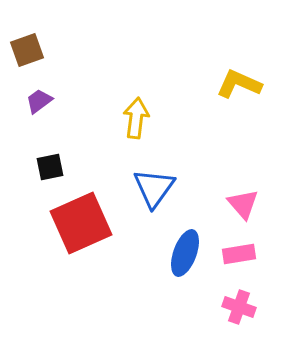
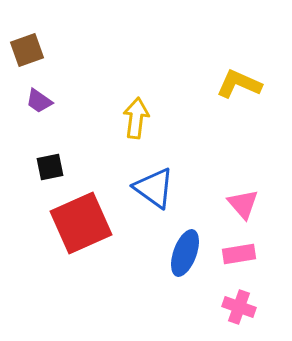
purple trapezoid: rotated 108 degrees counterclockwise
blue triangle: rotated 30 degrees counterclockwise
